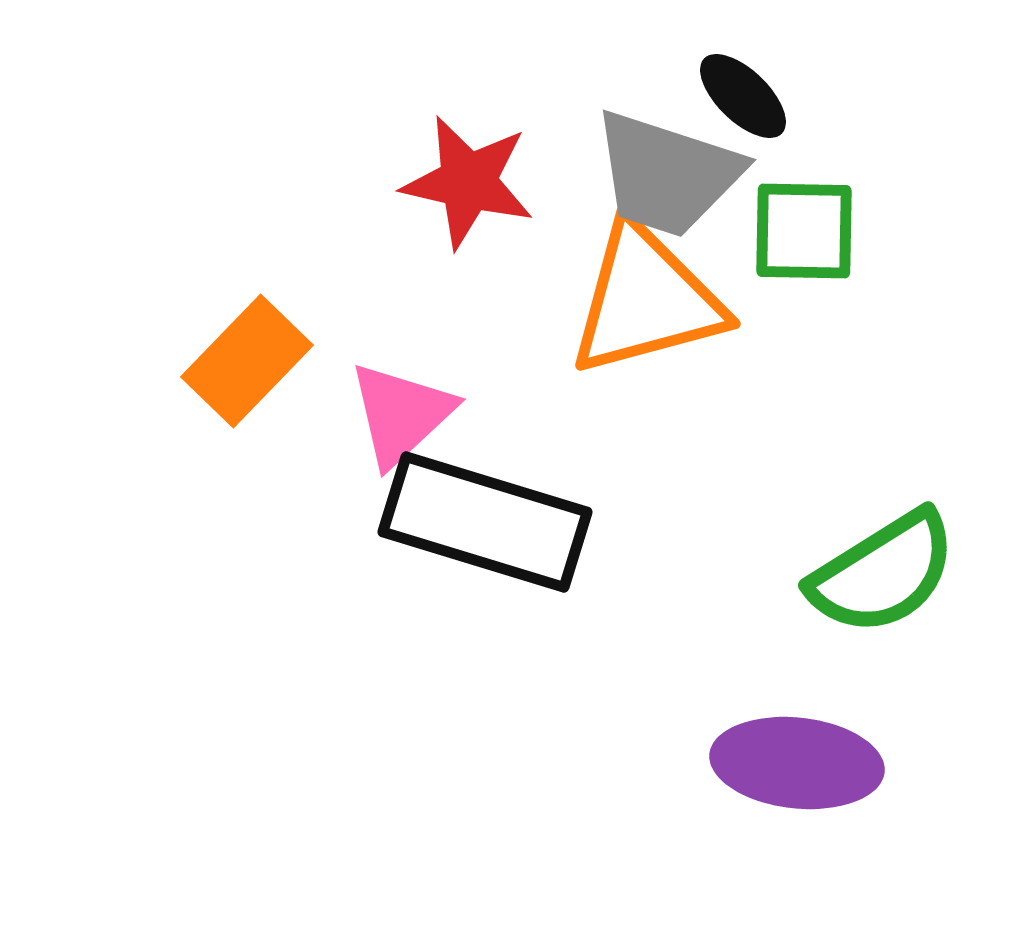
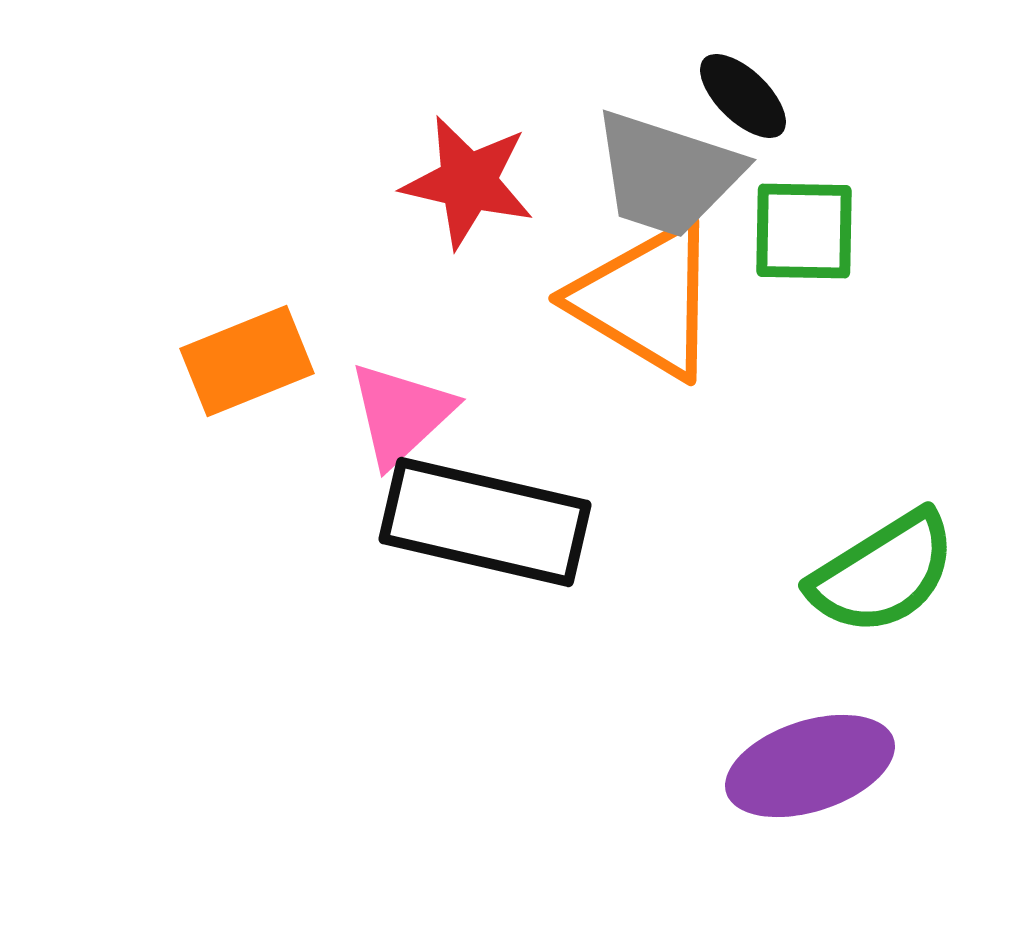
orange triangle: rotated 46 degrees clockwise
orange rectangle: rotated 24 degrees clockwise
black rectangle: rotated 4 degrees counterclockwise
purple ellipse: moved 13 px right, 3 px down; rotated 24 degrees counterclockwise
